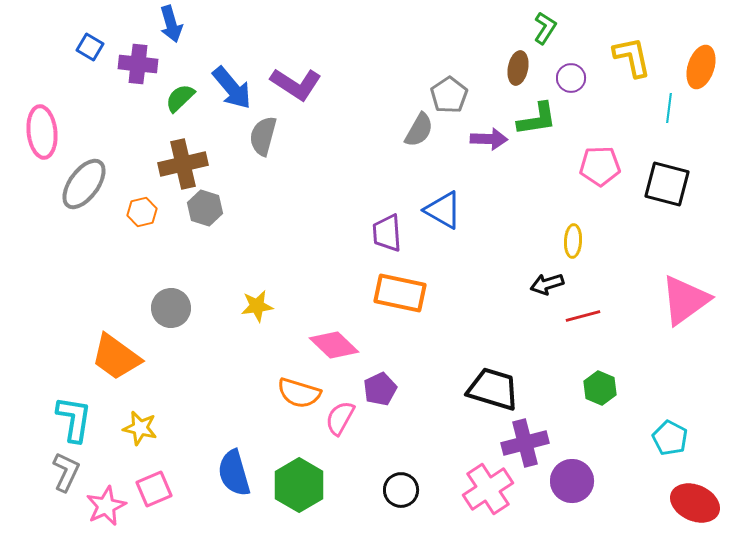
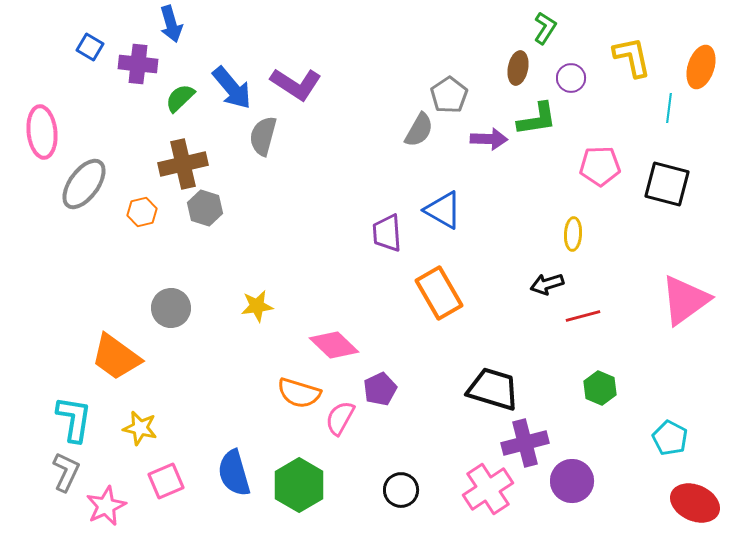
yellow ellipse at (573, 241): moved 7 px up
orange rectangle at (400, 293): moved 39 px right; rotated 48 degrees clockwise
pink square at (154, 489): moved 12 px right, 8 px up
